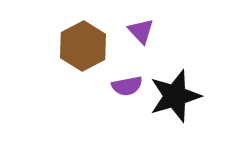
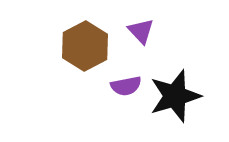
brown hexagon: moved 2 px right
purple semicircle: moved 1 px left
